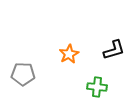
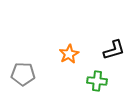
green cross: moved 6 px up
